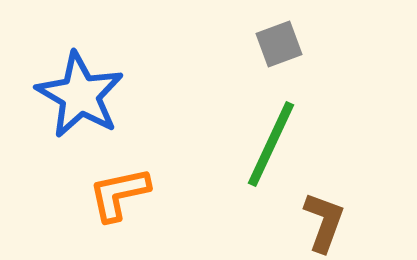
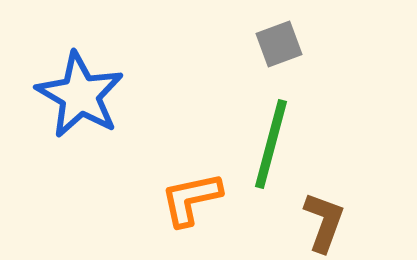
green line: rotated 10 degrees counterclockwise
orange L-shape: moved 72 px right, 5 px down
